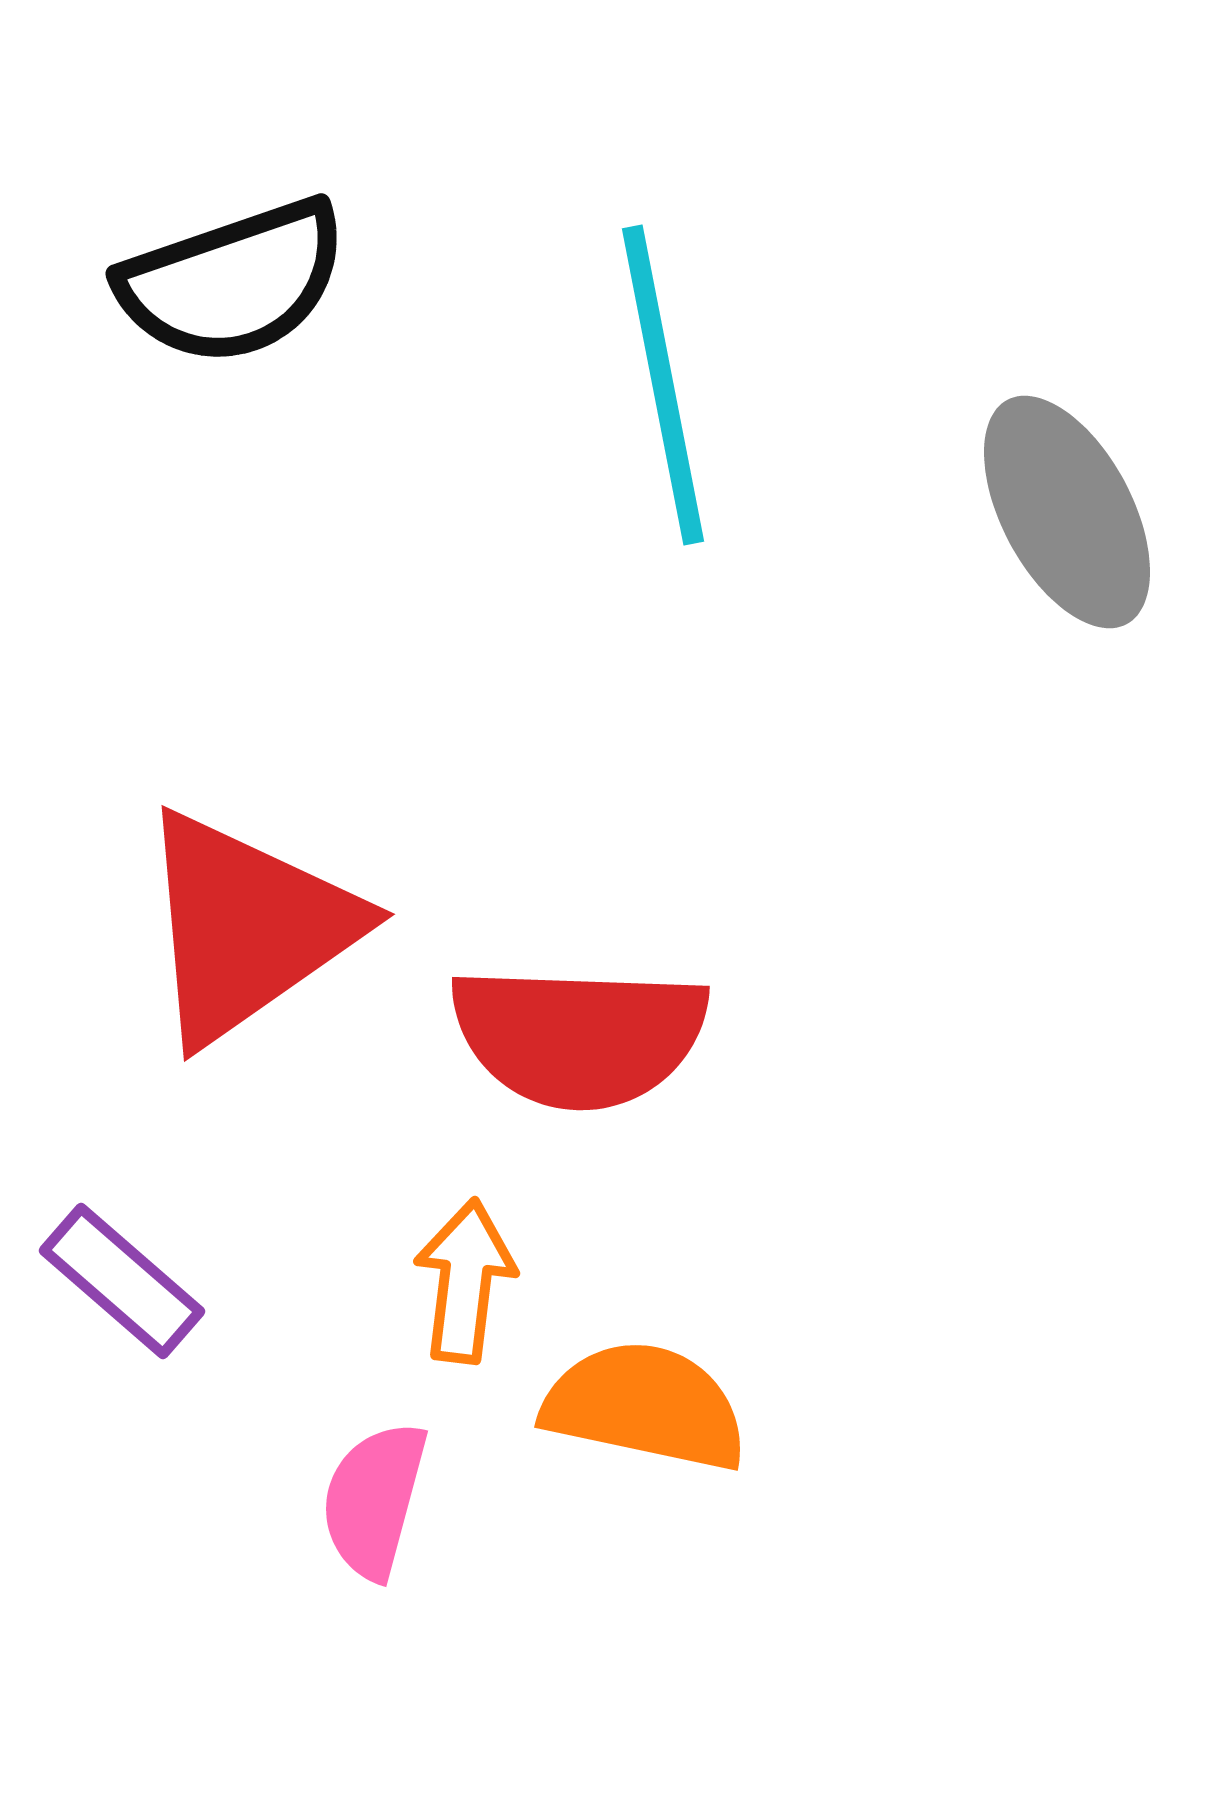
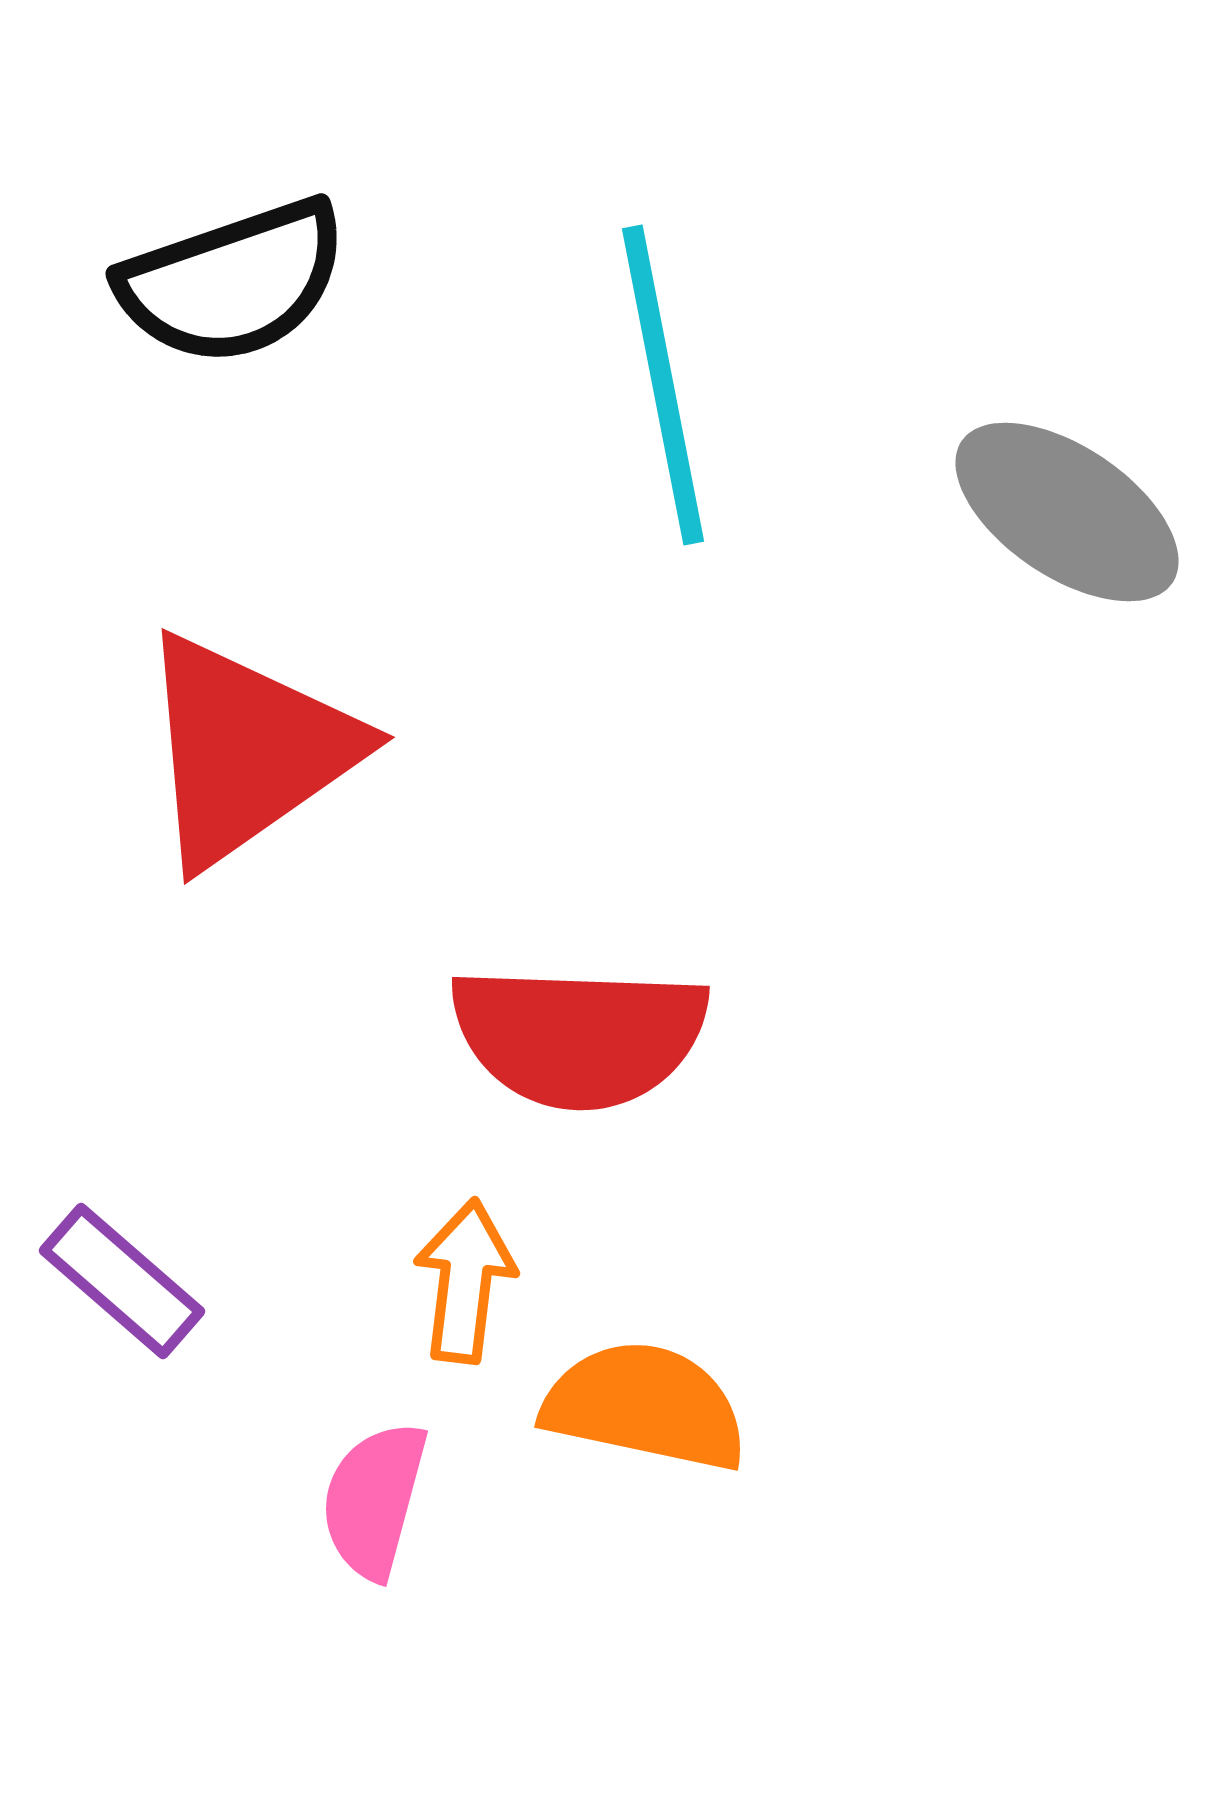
gray ellipse: rotated 28 degrees counterclockwise
red triangle: moved 177 px up
